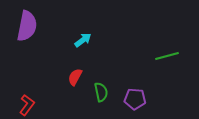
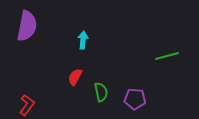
cyan arrow: rotated 48 degrees counterclockwise
